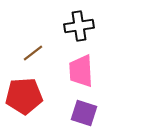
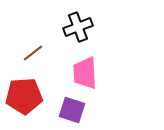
black cross: moved 1 px left, 1 px down; rotated 12 degrees counterclockwise
pink trapezoid: moved 4 px right, 2 px down
purple square: moved 12 px left, 3 px up
